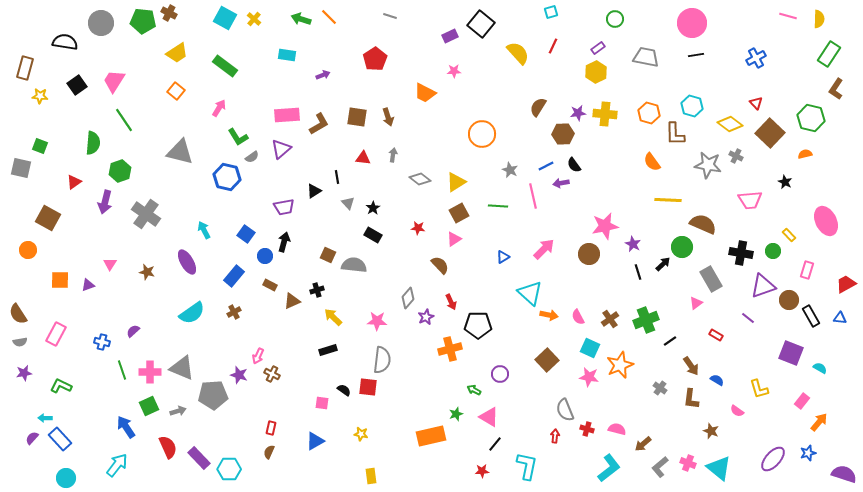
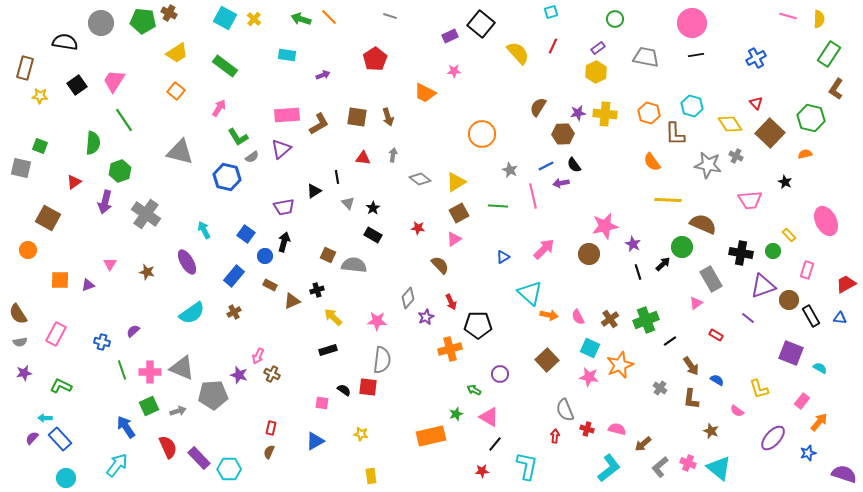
yellow diamond at (730, 124): rotated 20 degrees clockwise
purple ellipse at (773, 459): moved 21 px up
